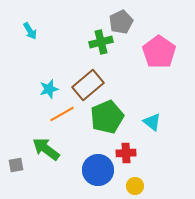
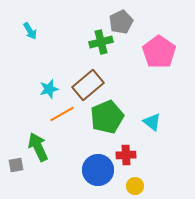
green arrow: moved 8 px left, 2 px up; rotated 28 degrees clockwise
red cross: moved 2 px down
